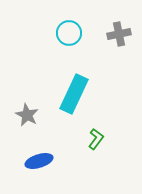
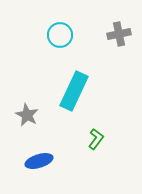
cyan circle: moved 9 px left, 2 px down
cyan rectangle: moved 3 px up
